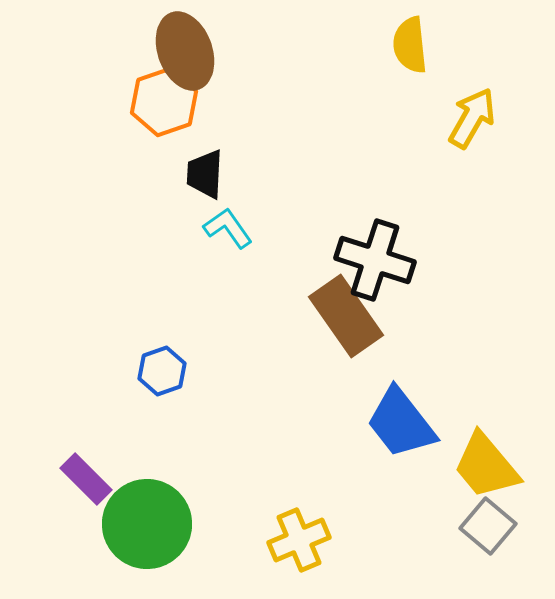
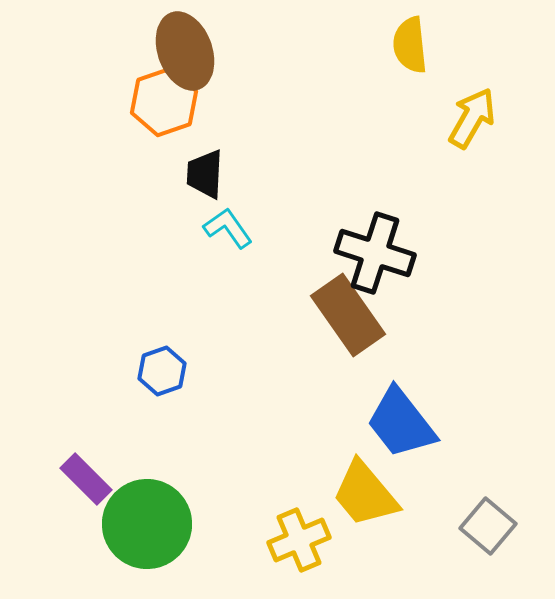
black cross: moved 7 px up
brown rectangle: moved 2 px right, 1 px up
yellow trapezoid: moved 121 px left, 28 px down
